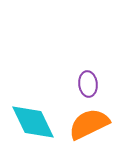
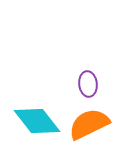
cyan diamond: moved 4 px right, 1 px up; rotated 12 degrees counterclockwise
